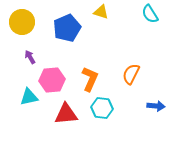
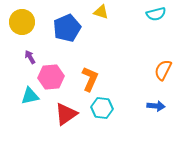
cyan semicircle: moved 6 px right; rotated 72 degrees counterclockwise
orange semicircle: moved 32 px right, 4 px up
pink hexagon: moved 1 px left, 3 px up
cyan triangle: moved 1 px right, 1 px up
red triangle: rotated 30 degrees counterclockwise
